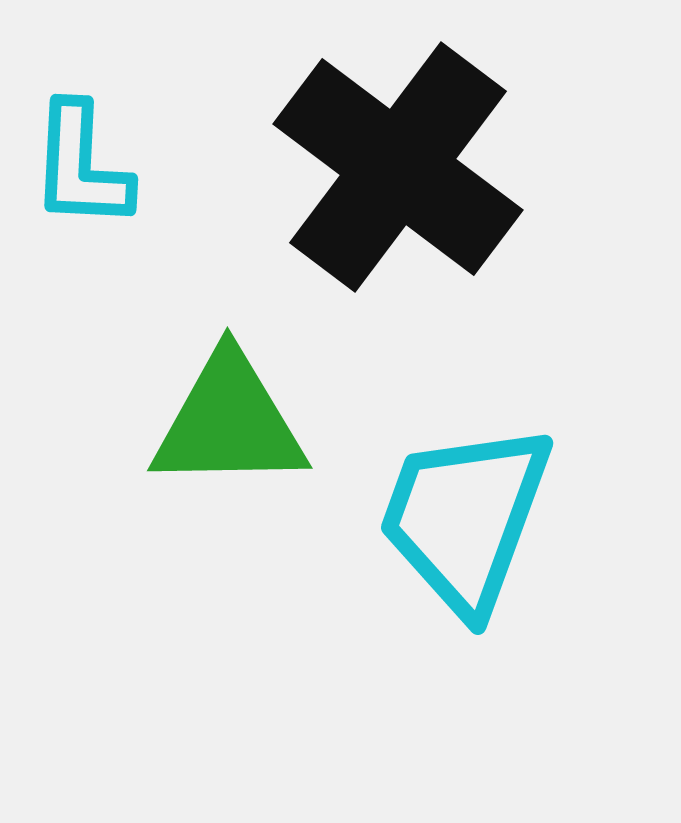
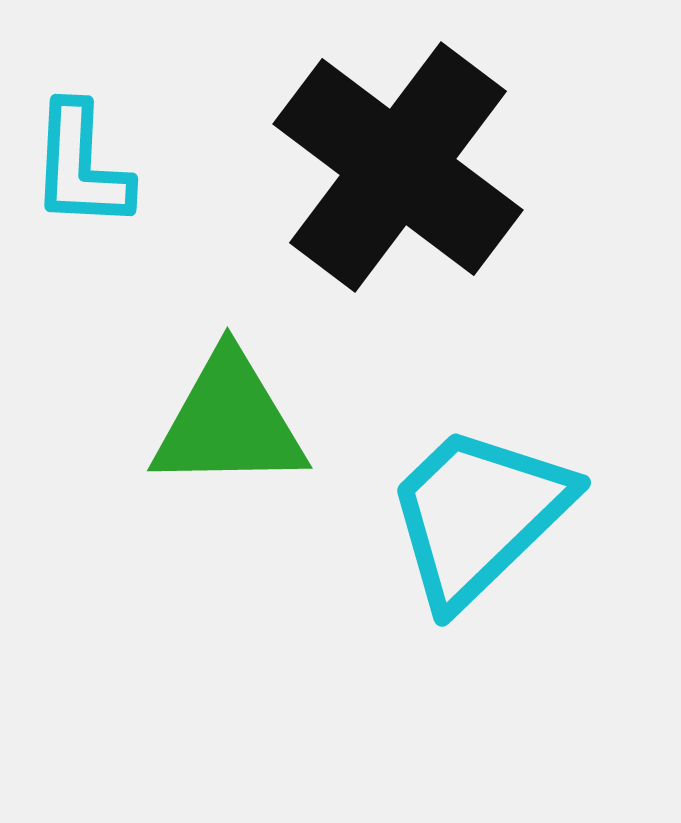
cyan trapezoid: moved 13 px right, 3 px up; rotated 26 degrees clockwise
